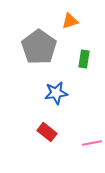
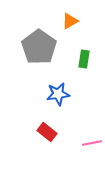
orange triangle: rotated 12 degrees counterclockwise
blue star: moved 2 px right, 1 px down
